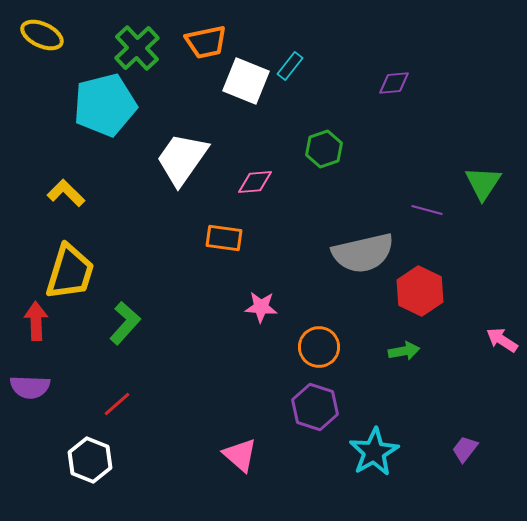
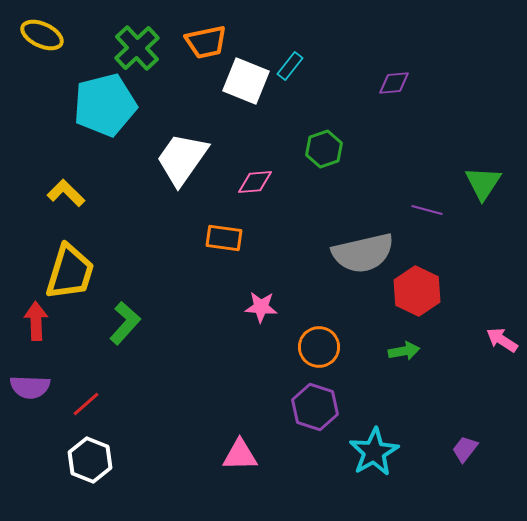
red hexagon: moved 3 px left
red line: moved 31 px left
pink triangle: rotated 42 degrees counterclockwise
